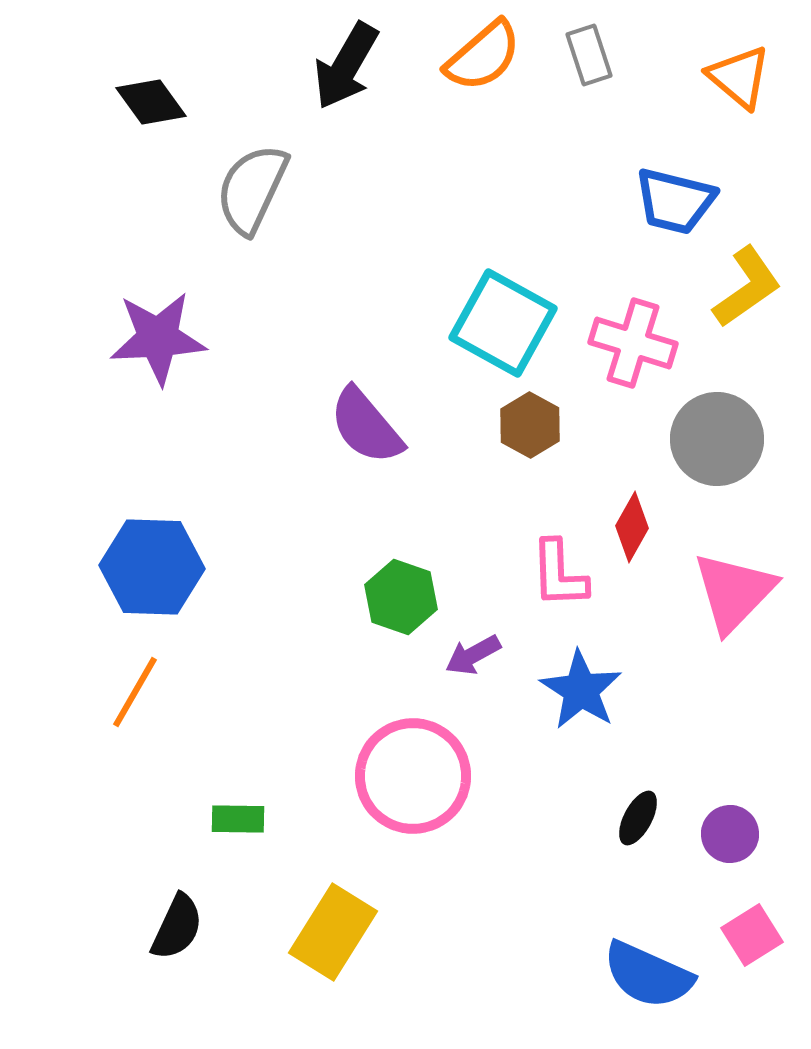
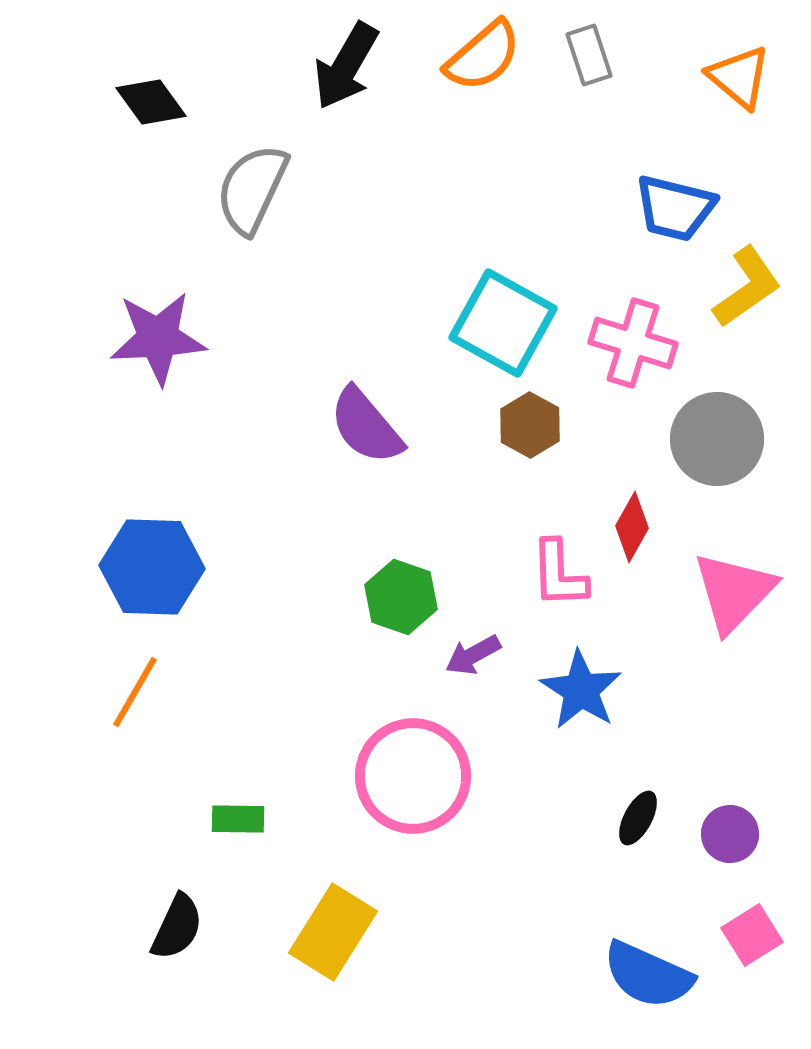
blue trapezoid: moved 7 px down
